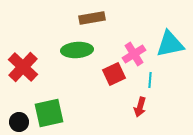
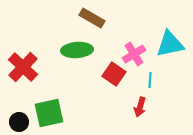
brown rectangle: rotated 40 degrees clockwise
red square: rotated 30 degrees counterclockwise
